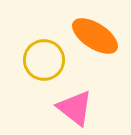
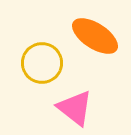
yellow circle: moved 2 px left, 3 px down
